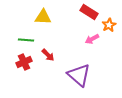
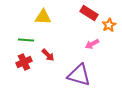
red rectangle: moved 1 px down
pink arrow: moved 5 px down
purple triangle: rotated 25 degrees counterclockwise
